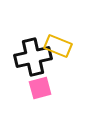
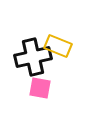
pink square: rotated 25 degrees clockwise
